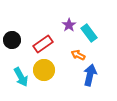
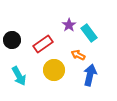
yellow circle: moved 10 px right
cyan arrow: moved 2 px left, 1 px up
